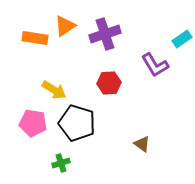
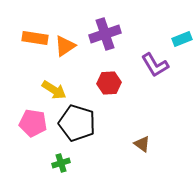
orange triangle: moved 20 px down
cyan rectangle: rotated 12 degrees clockwise
